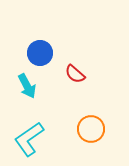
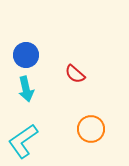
blue circle: moved 14 px left, 2 px down
cyan arrow: moved 1 px left, 3 px down; rotated 15 degrees clockwise
cyan L-shape: moved 6 px left, 2 px down
